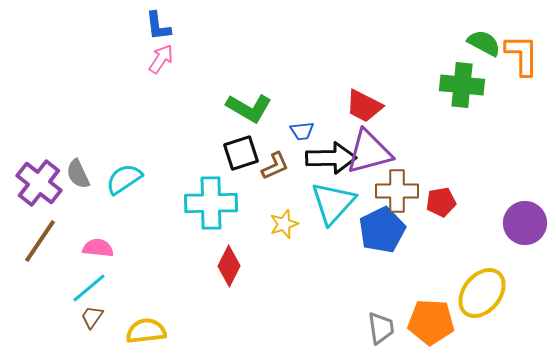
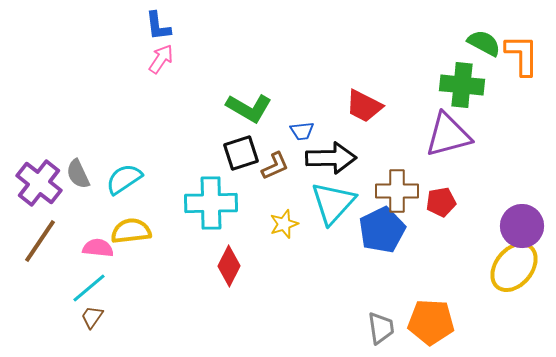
purple triangle: moved 79 px right, 17 px up
purple circle: moved 3 px left, 3 px down
yellow ellipse: moved 32 px right, 26 px up
yellow semicircle: moved 15 px left, 100 px up
